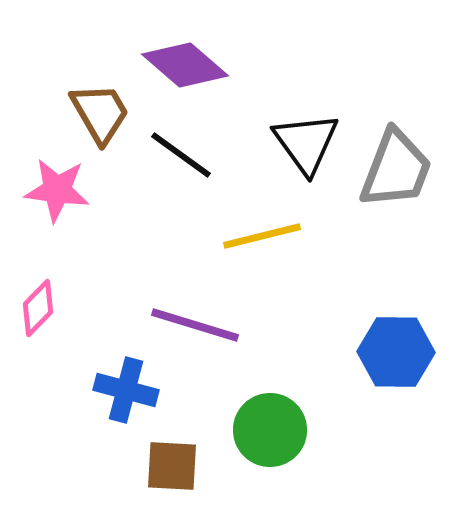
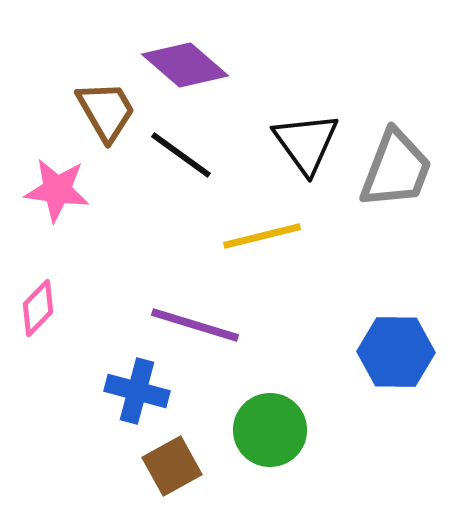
brown trapezoid: moved 6 px right, 2 px up
blue cross: moved 11 px right, 1 px down
brown square: rotated 32 degrees counterclockwise
